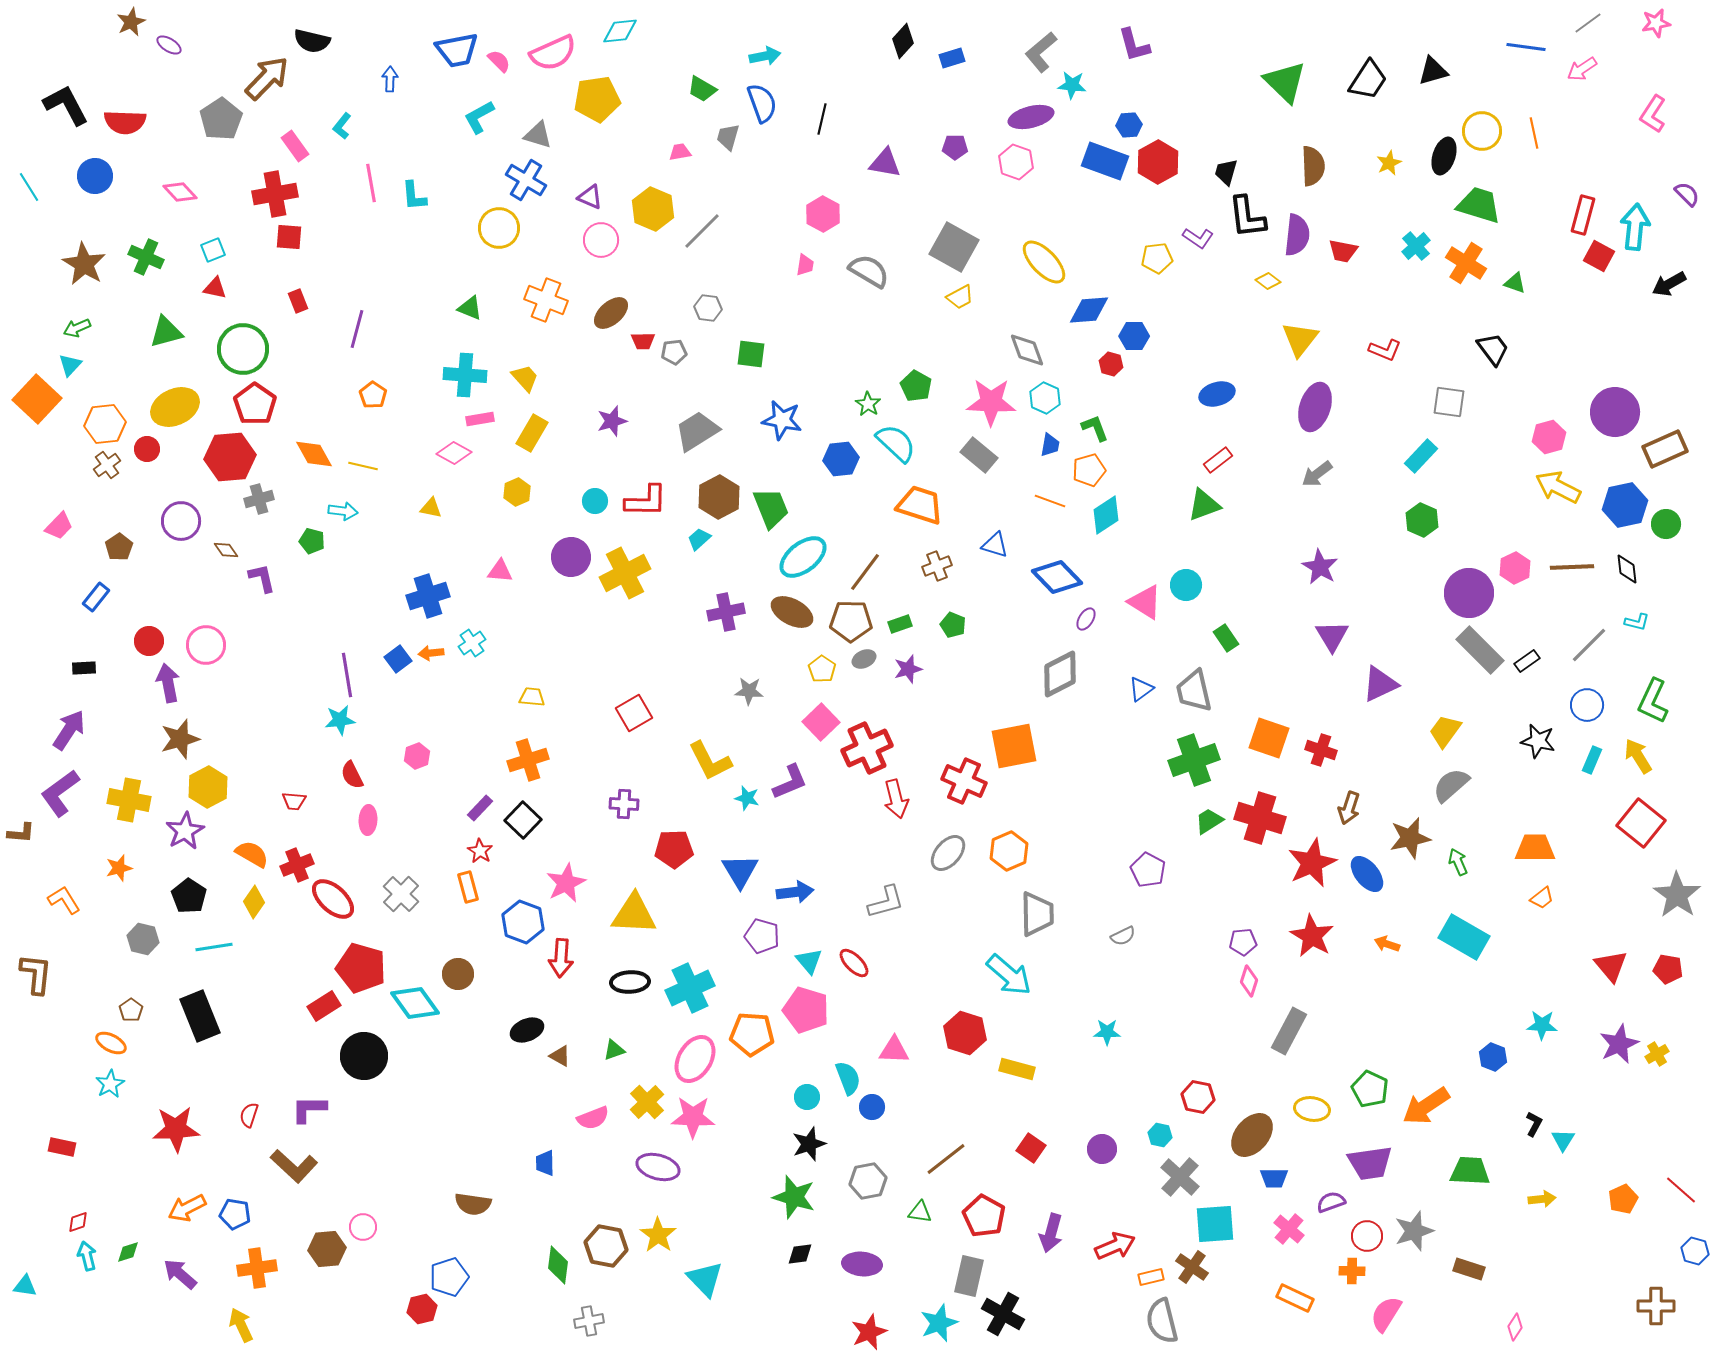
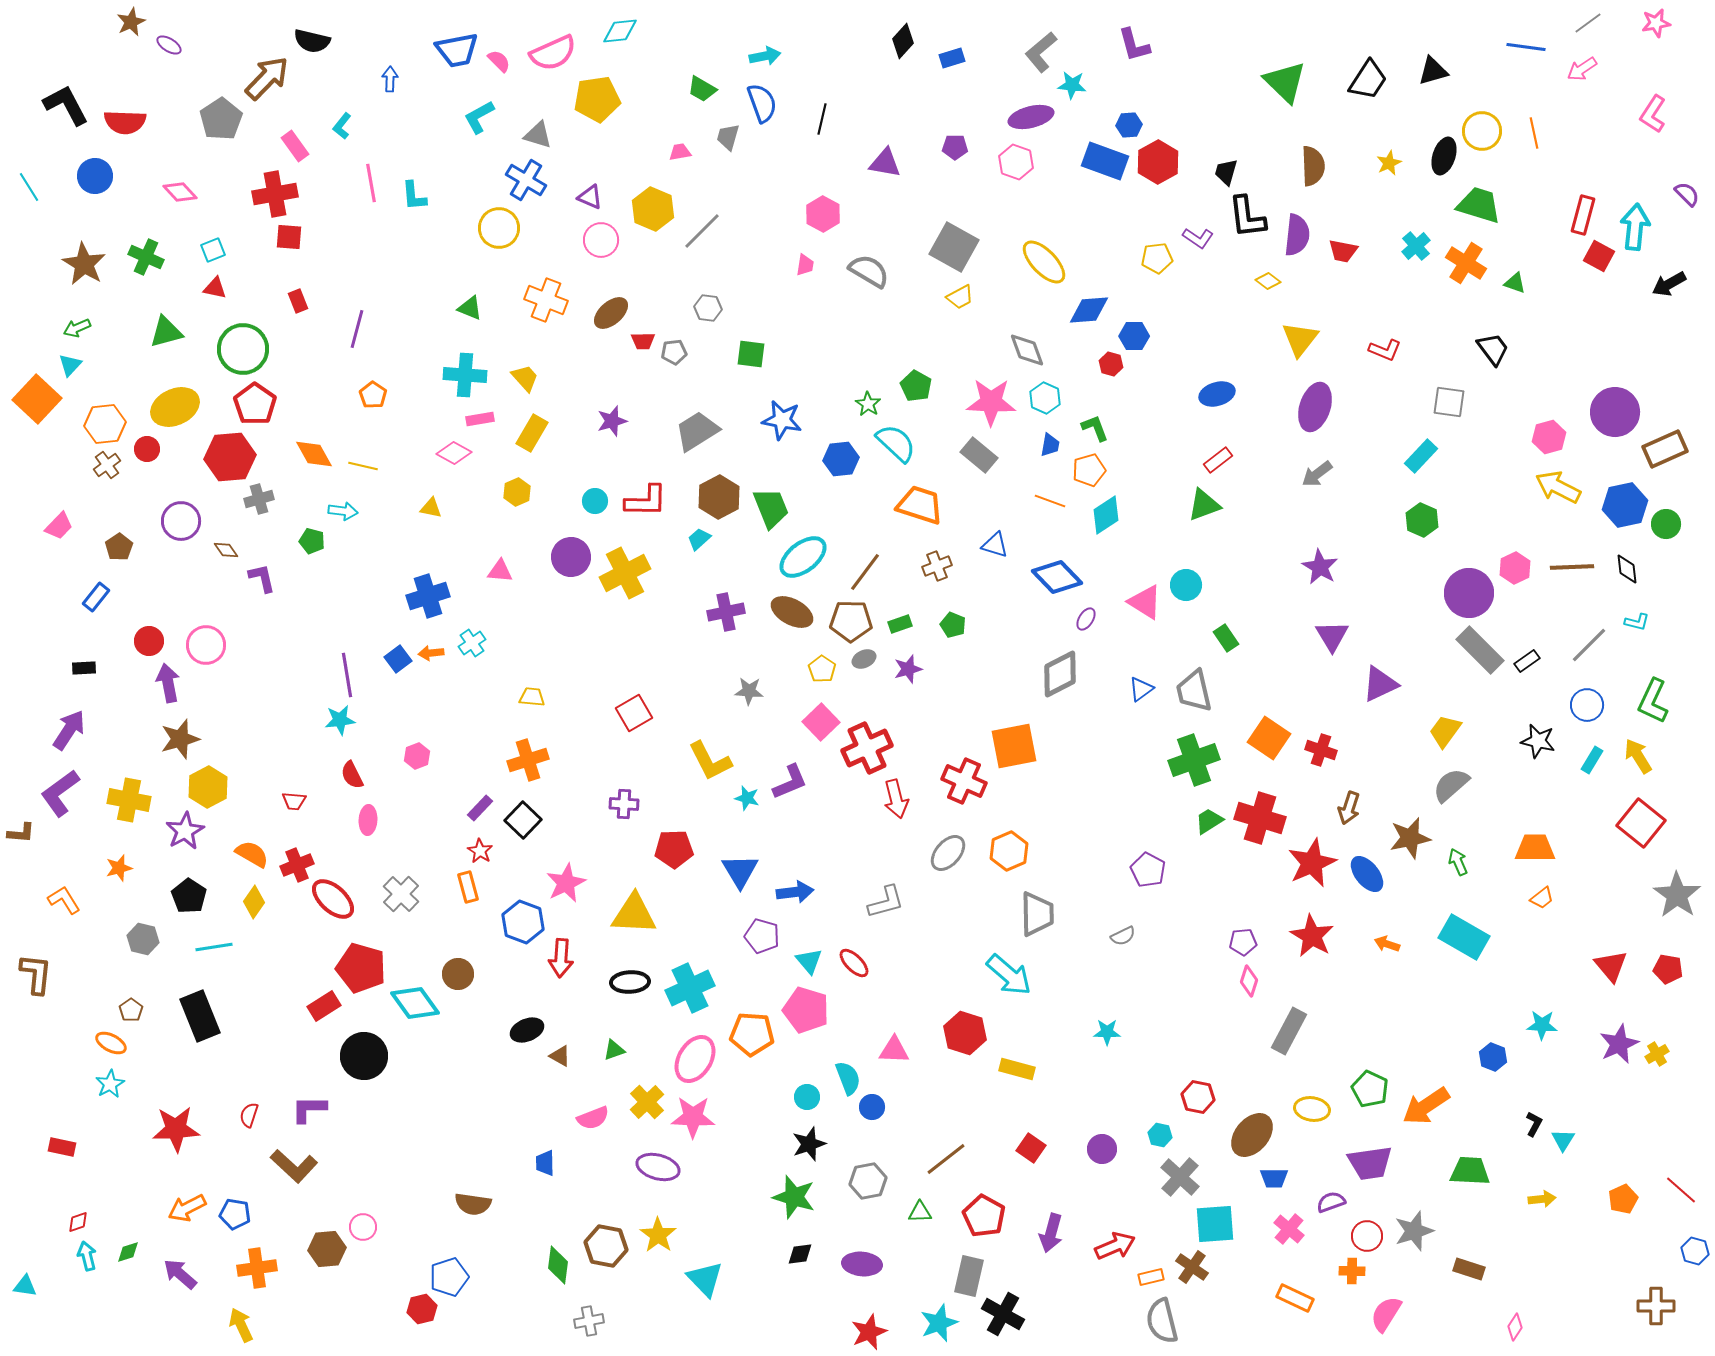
orange square at (1269, 738): rotated 15 degrees clockwise
cyan rectangle at (1592, 760): rotated 8 degrees clockwise
green triangle at (920, 1212): rotated 10 degrees counterclockwise
